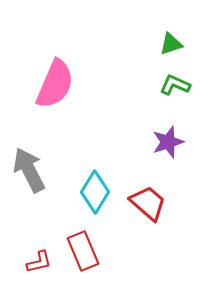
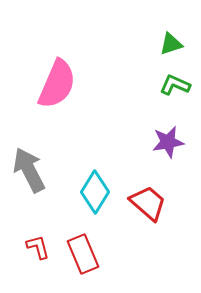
pink semicircle: moved 2 px right
purple star: rotated 8 degrees clockwise
red rectangle: moved 3 px down
red L-shape: moved 1 px left, 15 px up; rotated 92 degrees counterclockwise
